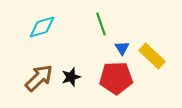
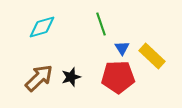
red pentagon: moved 2 px right, 1 px up
